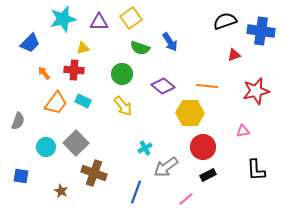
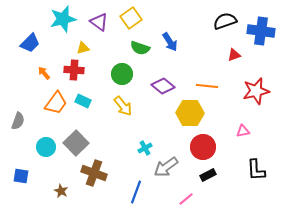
purple triangle: rotated 36 degrees clockwise
